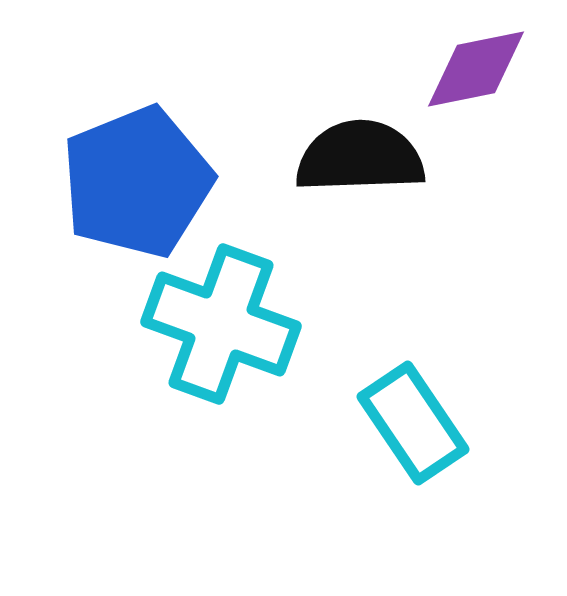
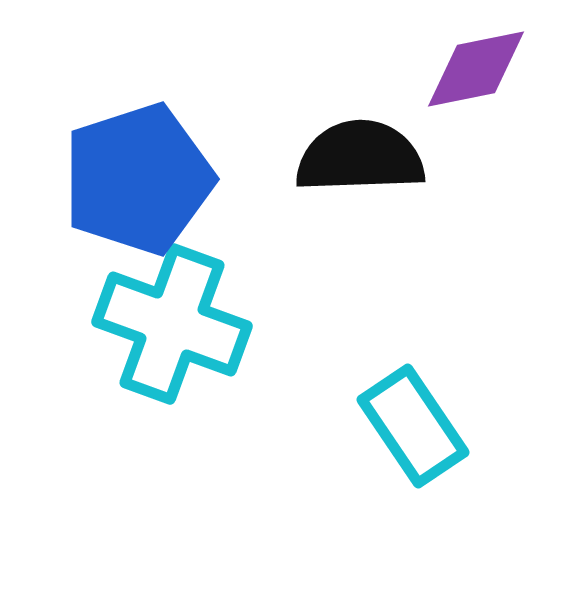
blue pentagon: moved 1 px right, 3 px up; rotated 4 degrees clockwise
cyan cross: moved 49 px left
cyan rectangle: moved 3 px down
